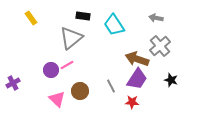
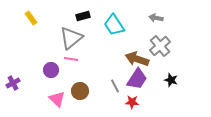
black rectangle: rotated 24 degrees counterclockwise
pink line: moved 4 px right, 6 px up; rotated 40 degrees clockwise
gray line: moved 4 px right
